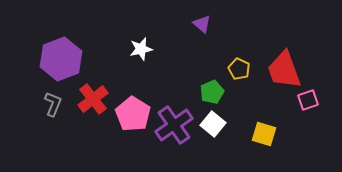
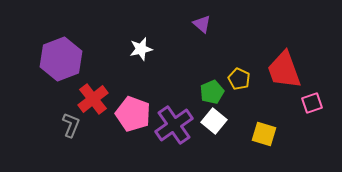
yellow pentagon: moved 10 px down
pink square: moved 4 px right, 3 px down
gray L-shape: moved 18 px right, 21 px down
pink pentagon: rotated 12 degrees counterclockwise
white square: moved 1 px right, 3 px up
